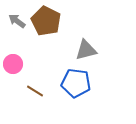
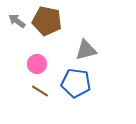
brown pentagon: moved 1 px right; rotated 16 degrees counterclockwise
pink circle: moved 24 px right
brown line: moved 5 px right
